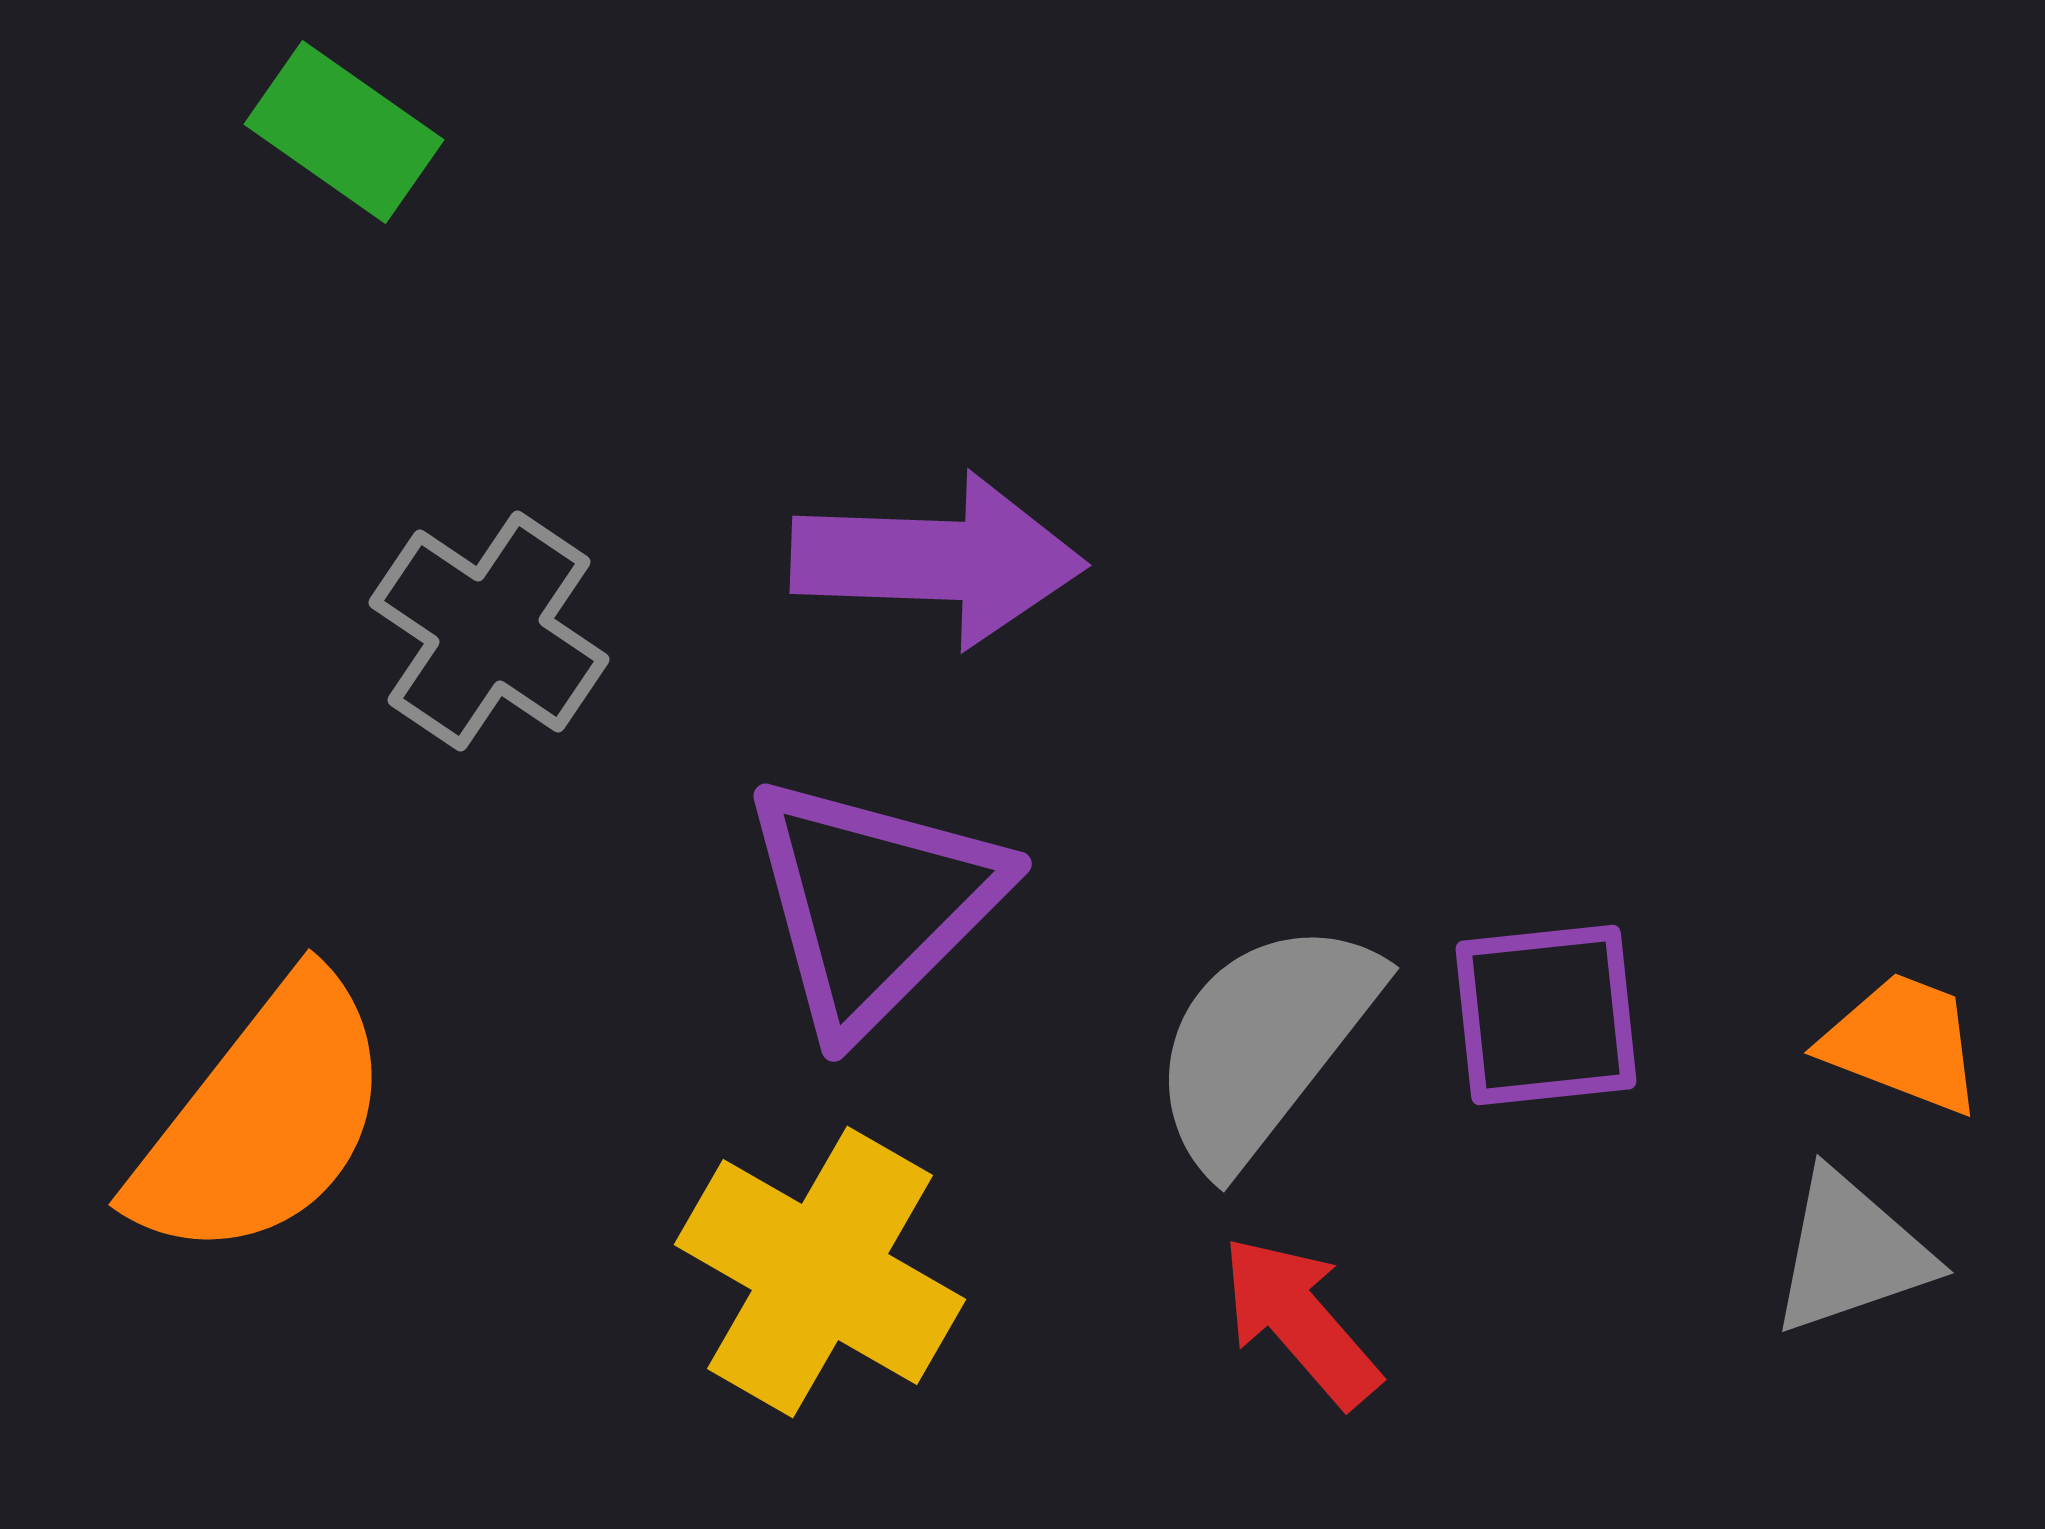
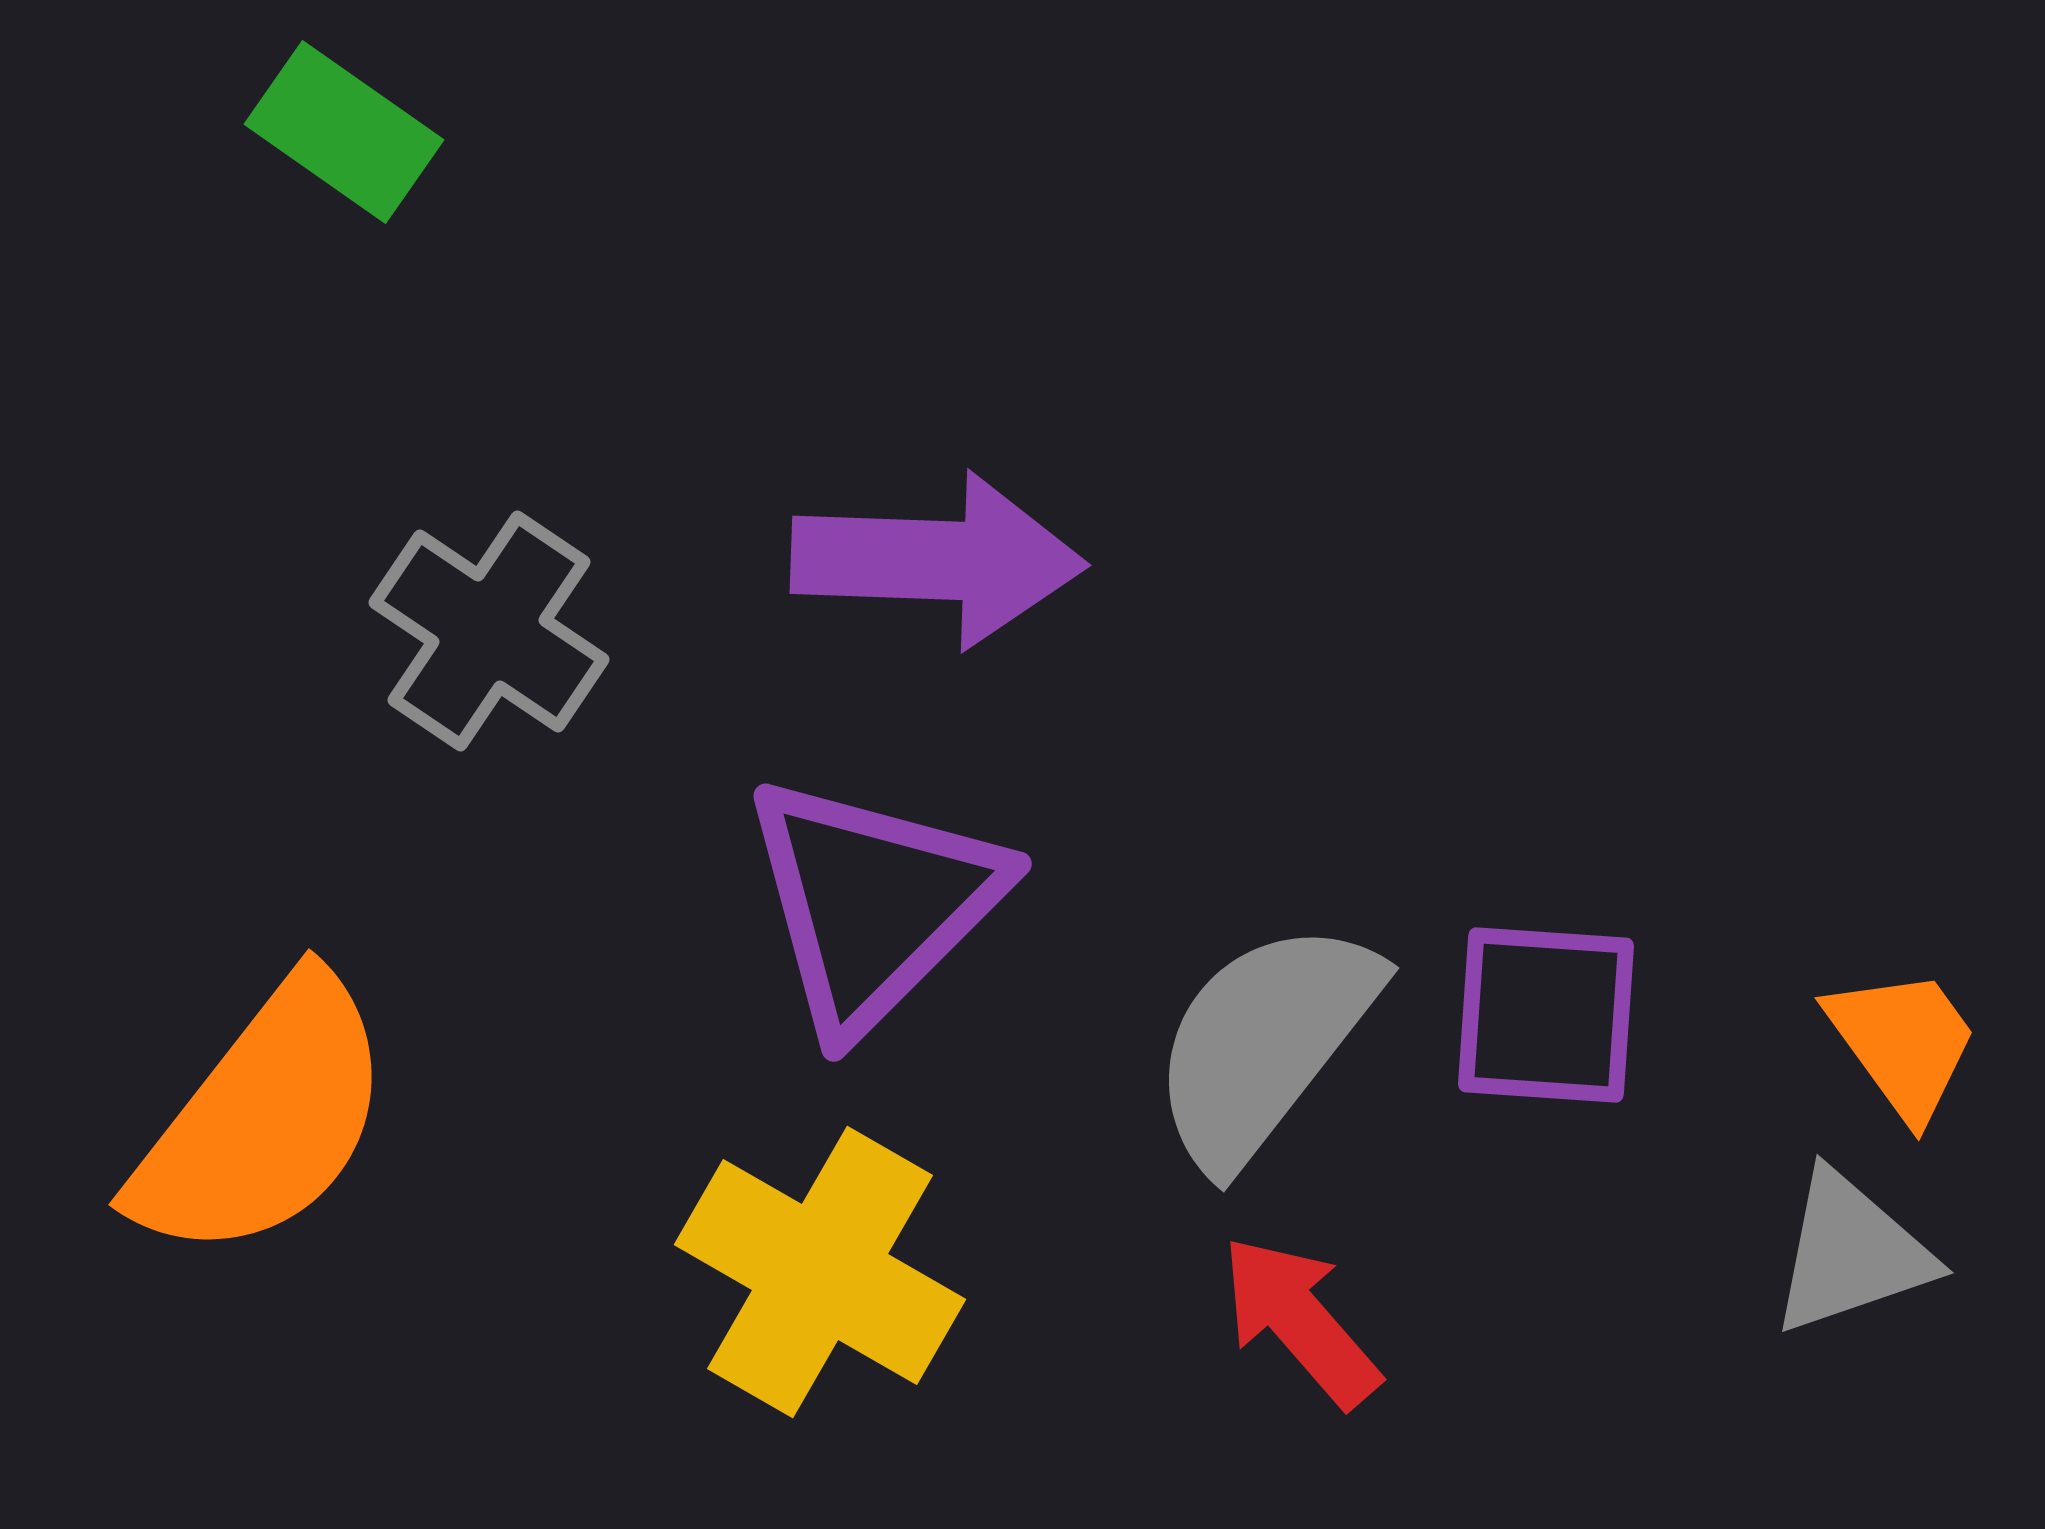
purple square: rotated 10 degrees clockwise
orange trapezoid: rotated 33 degrees clockwise
